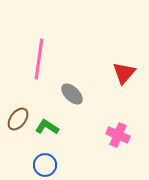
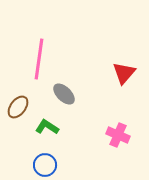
gray ellipse: moved 8 px left
brown ellipse: moved 12 px up
